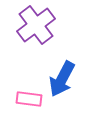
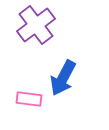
blue arrow: moved 1 px right, 1 px up
